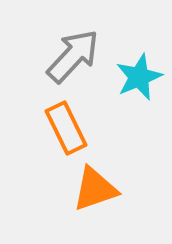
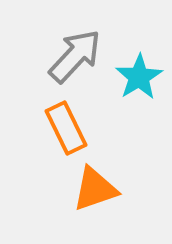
gray arrow: moved 2 px right
cyan star: rotated 9 degrees counterclockwise
